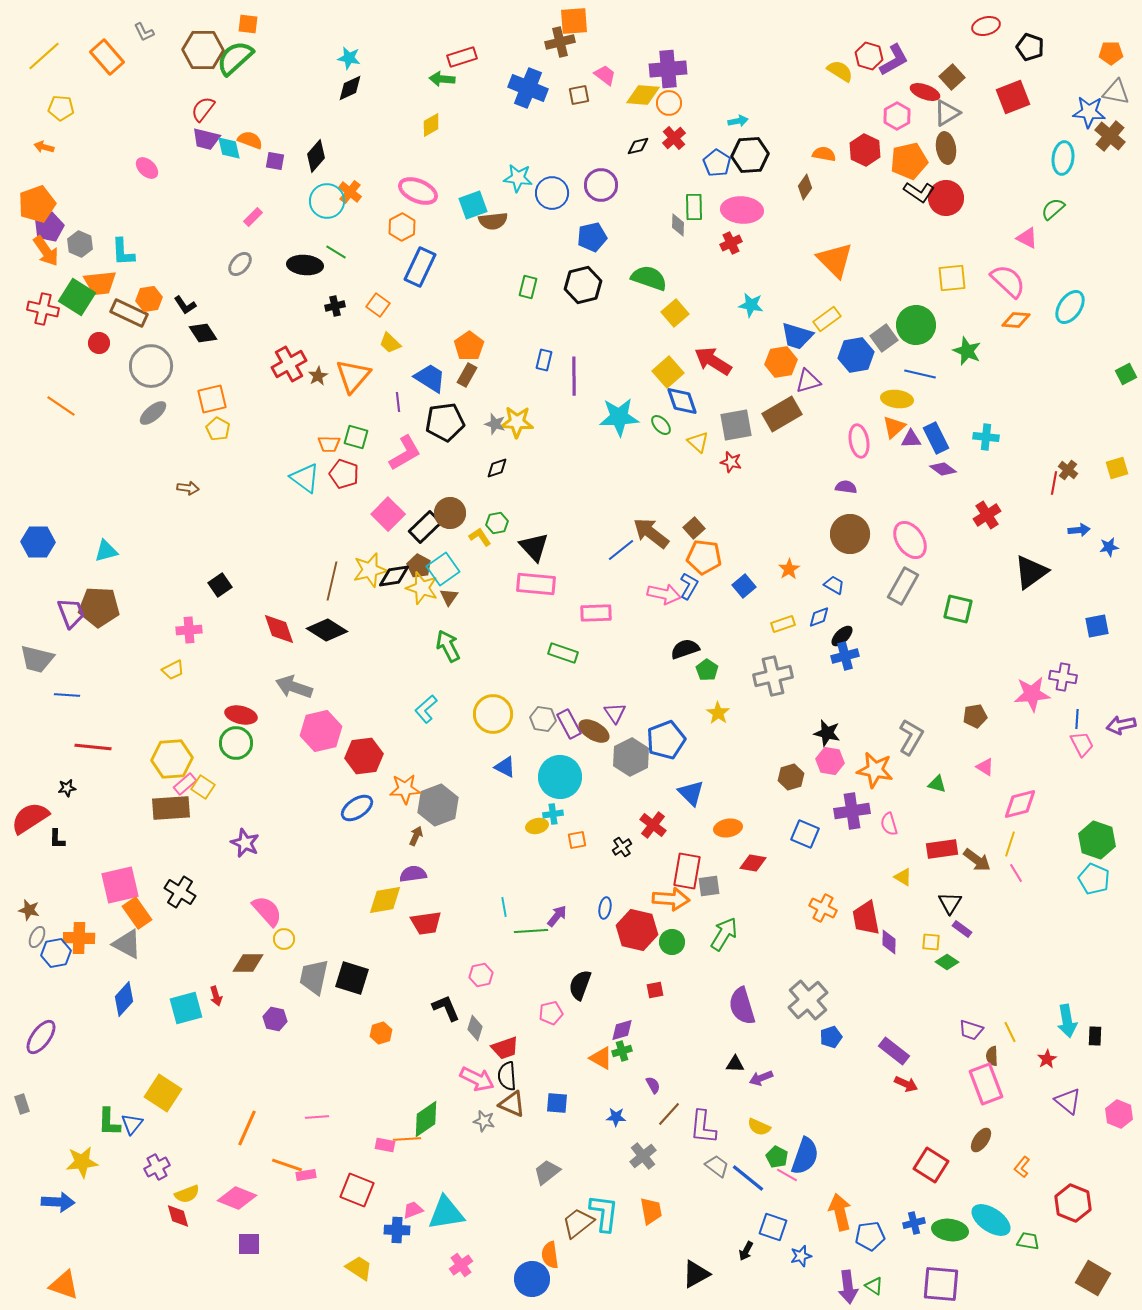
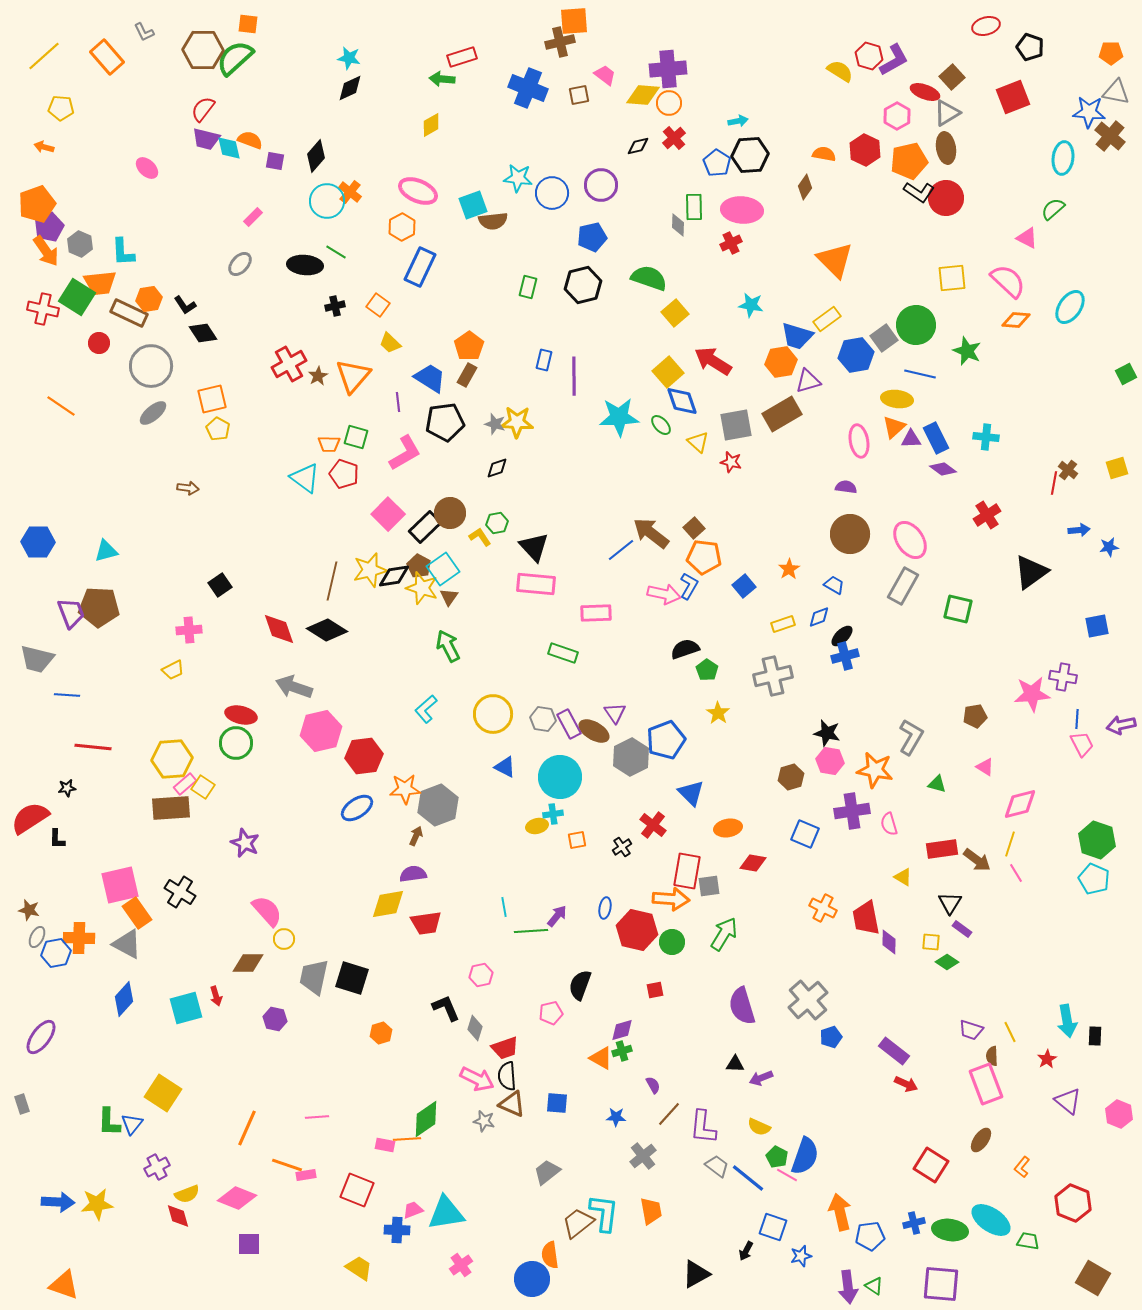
yellow diamond at (385, 900): moved 3 px right, 4 px down
yellow star at (82, 1162): moved 15 px right, 42 px down
